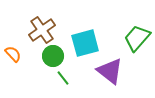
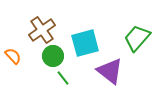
orange semicircle: moved 2 px down
